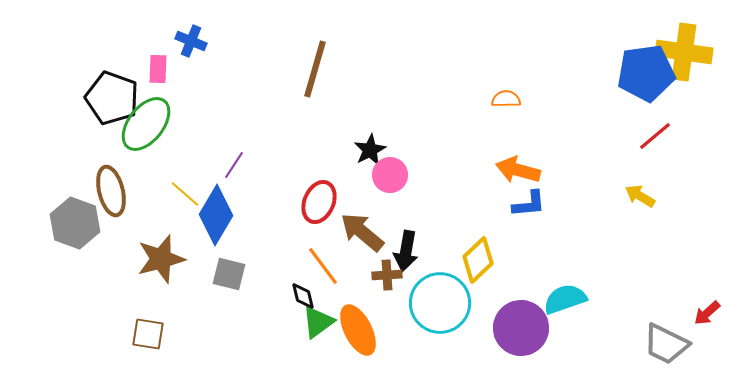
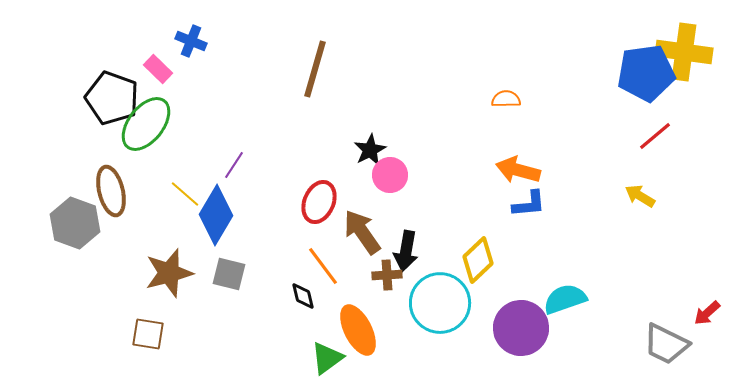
pink rectangle: rotated 48 degrees counterclockwise
brown arrow: rotated 15 degrees clockwise
brown star: moved 8 px right, 14 px down
green triangle: moved 9 px right, 36 px down
